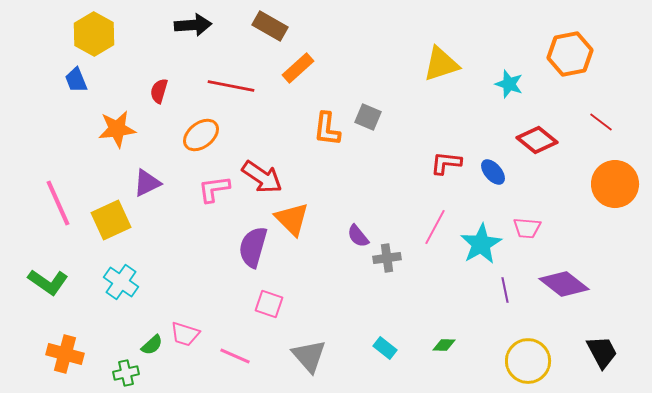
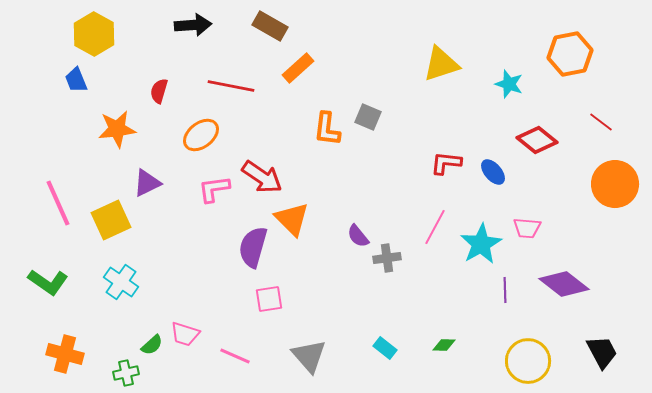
purple line at (505, 290): rotated 10 degrees clockwise
pink square at (269, 304): moved 5 px up; rotated 28 degrees counterclockwise
